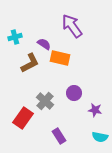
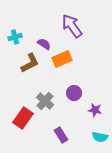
orange rectangle: moved 2 px right, 1 px down; rotated 36 degrees counterclockwise
purple rectangle: moved 2 px right, 1 px up
